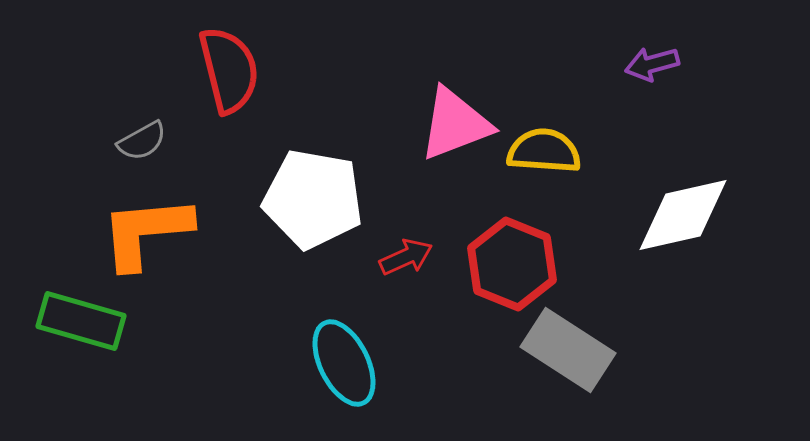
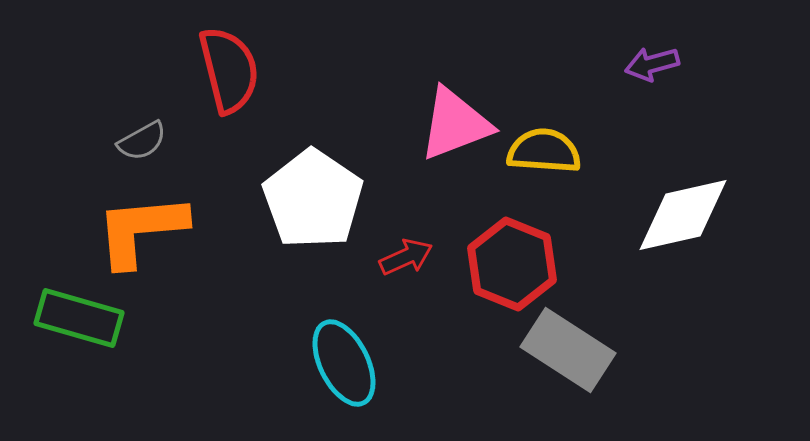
white pentagon: rotated 24 degrees clockwise
orange L-shape: moved 5 px left, 2 px up
green rectangle: moved 2 px left, 3 px up
